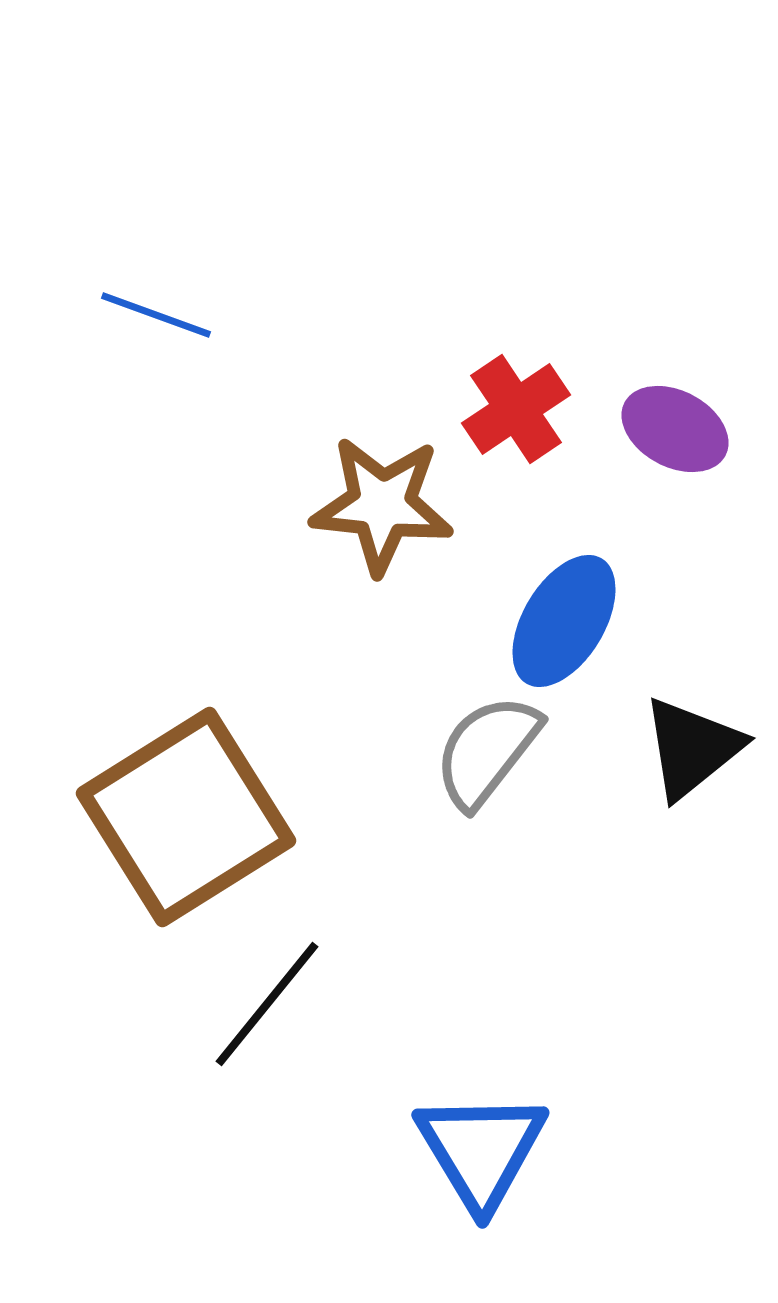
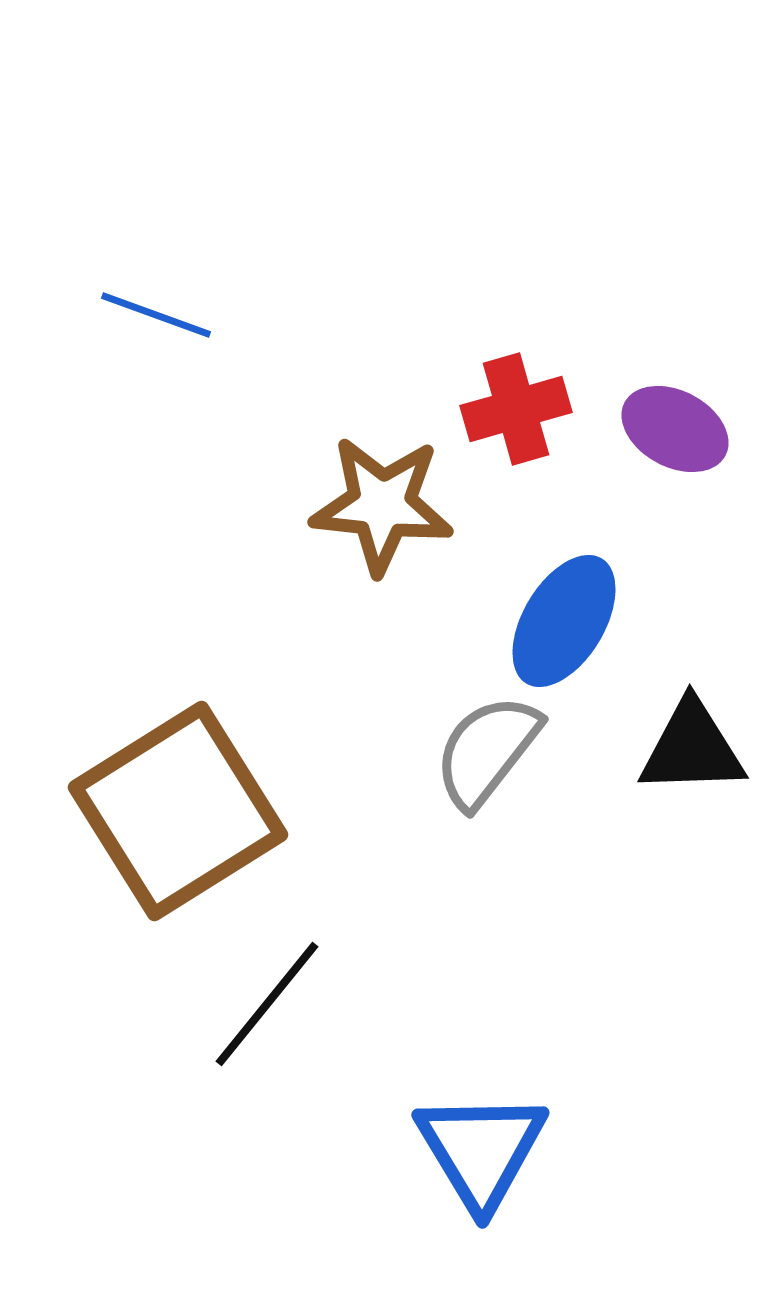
red cross: rotated 18 degrees clockwise
black triangle: rotated 37 degrees clockwise
brown square: moved 8 px left, 6 px up
